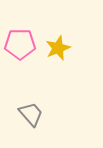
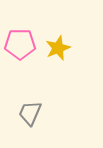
gray trapezoid: moved 1 px left, 1 px up; rotated 116 degrees counterclockwise
